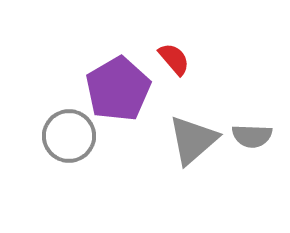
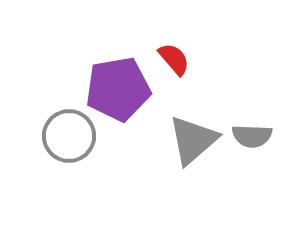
purple pentagon: rotated 20 degrees clockwise
